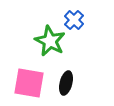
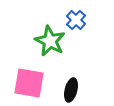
blue cross: moved 2 px right
black ellipse: moved 5 px right, 7 px down
